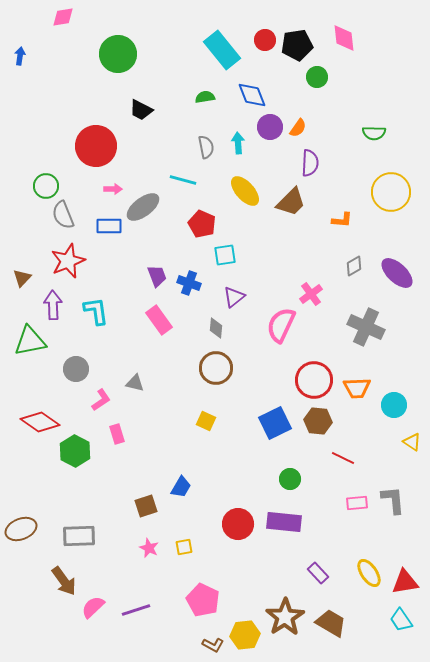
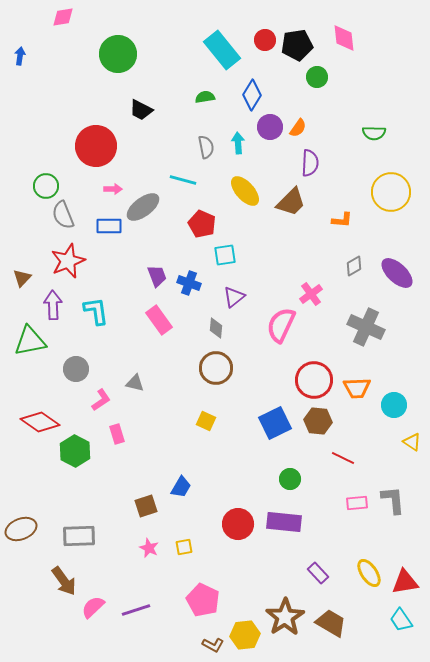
blue diamond at (252, 95): rotated 52 degrees clockwise
